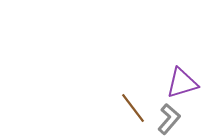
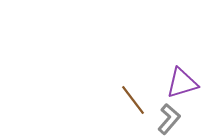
brown line: moved 8 px up
